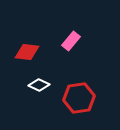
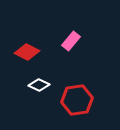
red diamond: rotated 20 degrees clockwise
red hexagon: moved 2 px left, 2 px down
